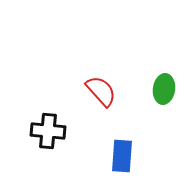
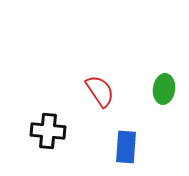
red semicircle: moved 1 px left; rotated 8 degrees clockwise
blue rectangle: moved 4 px right, 9 px up
